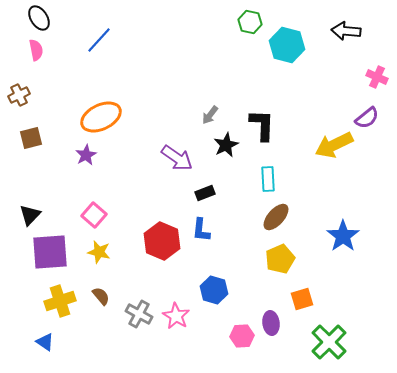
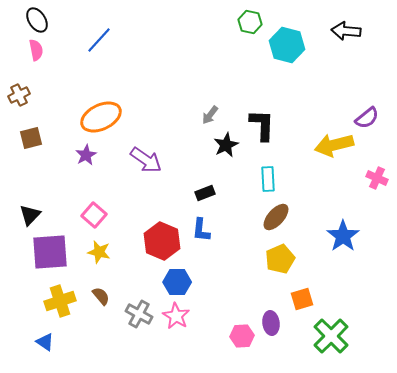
black ellipse: moved 2 px left, 2 px down
pink cross: moved 101 px down
yellow arrow: rotated 12 degrees clockwise
purple arrow: moved 31 px left, 2 px down
blue hexagon: moved 37 px left, 8 px up; rotated 16 degrees counterclockwise
green cross: moved 2 px right, 6 px up
